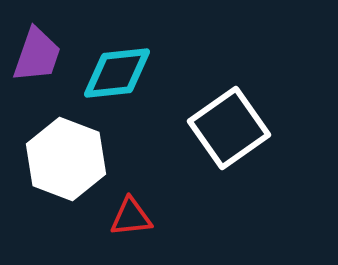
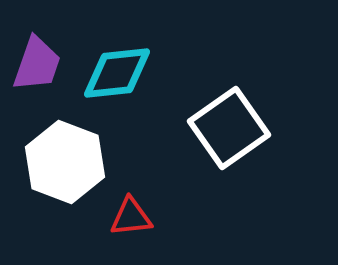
purple trapezoid: moved 9 px down
white hexagon: moved 1 px left, 3 px down
